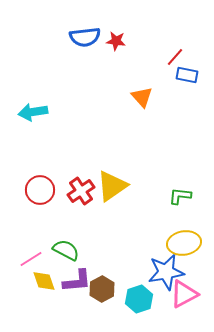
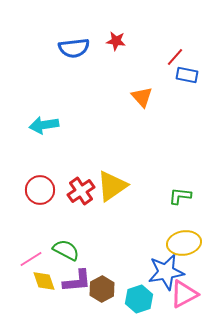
blue semicircle: moved 11 px left, 11 px down
cyan arrow: moved 11 px right, 13 px down
